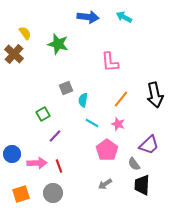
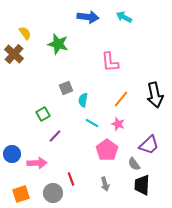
red line: moved 12 px right, 13 px down
gray arrow: rotated 72 degrees counterclockwise
